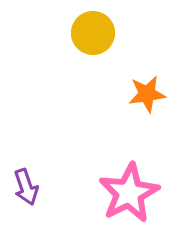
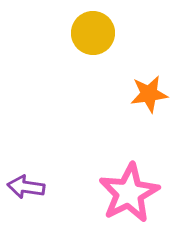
orange star: moved 2 px right
purple arrow: rotated 117 degrees clockwise
